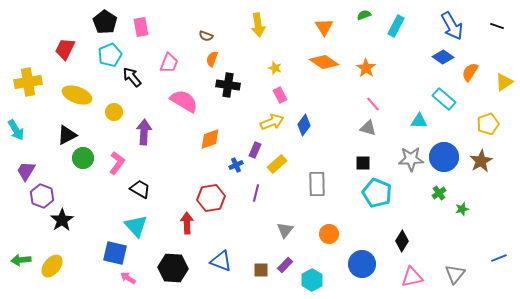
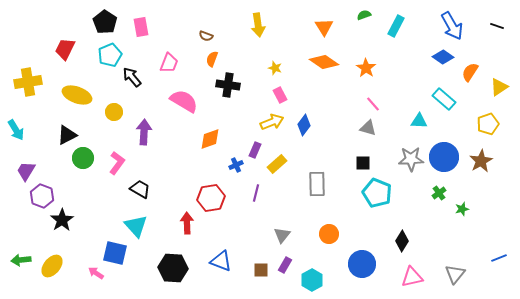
yellow triangle at (504, 82): moved 5 px left, 5 px down
gray triangle at (285, 230): moved 3 px left, 5 px down
purple rectangle at (285, 265): rotated 14 degrees counterclockwise
pink arrow at (128, 278): moved 32 px left, 5 px up
